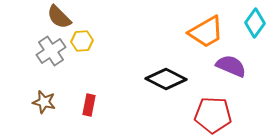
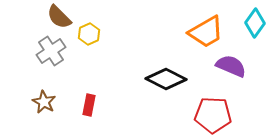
yellow hexagon: moved 7 px right, 7 px up; rotated 20 degrees counterclockwise
brown star: rotated 15 degrees clockwise
